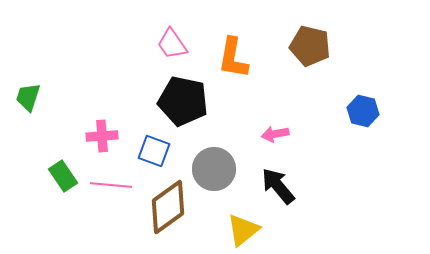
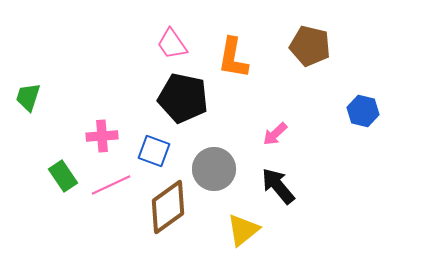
black pentagon: moved 3 px up
pink arrow: rotated 32 degrees counterclockwise
pink line: rotated 30 degrees counterclockwise
